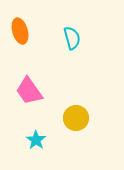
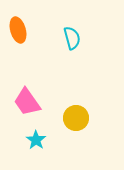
orange ellipse: moved 2 px left, 1 px up
pink trapezoid: moved 2 px left, 11 px down
